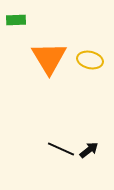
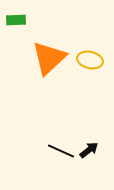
orange triangle: rotated 18 degrees clockwise
black line: moved 2 px down
